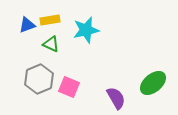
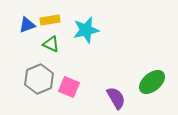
green ellipse: moved 1 px left, 1 px up
